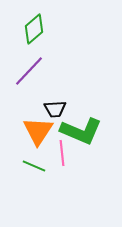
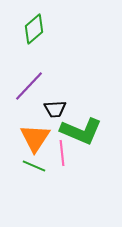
purple line: moved 15 px down
orange triangle: moved 3 px left, 7 px down
